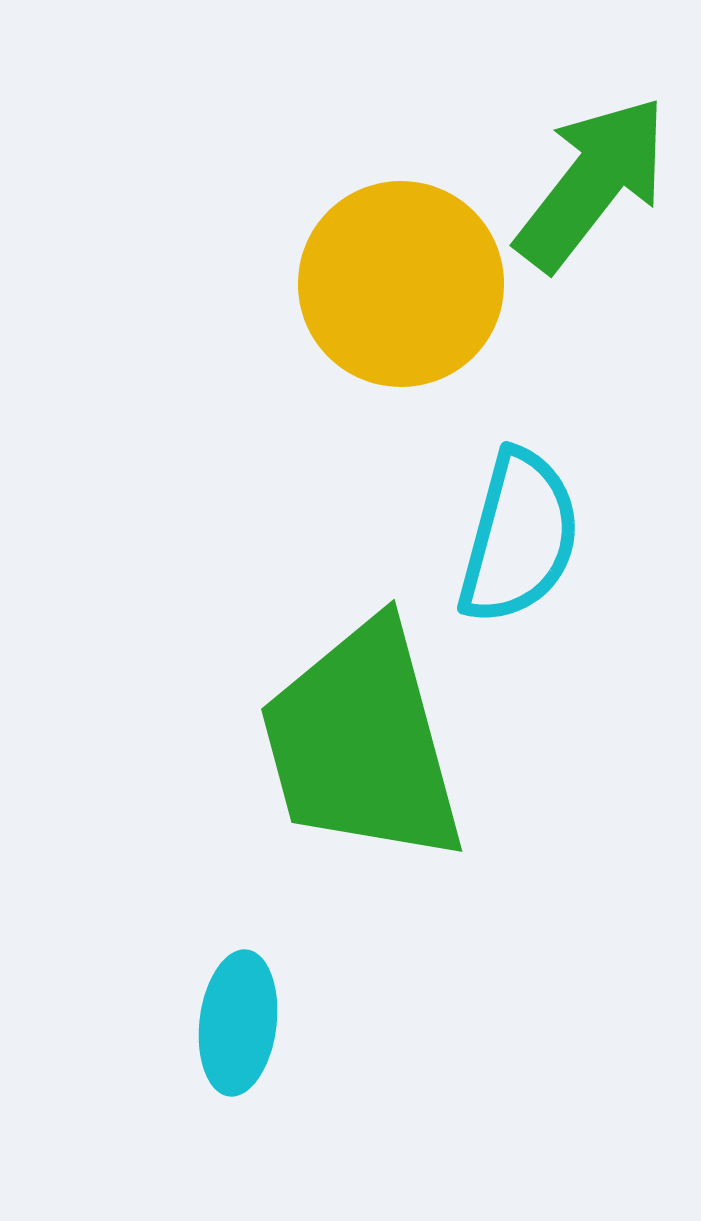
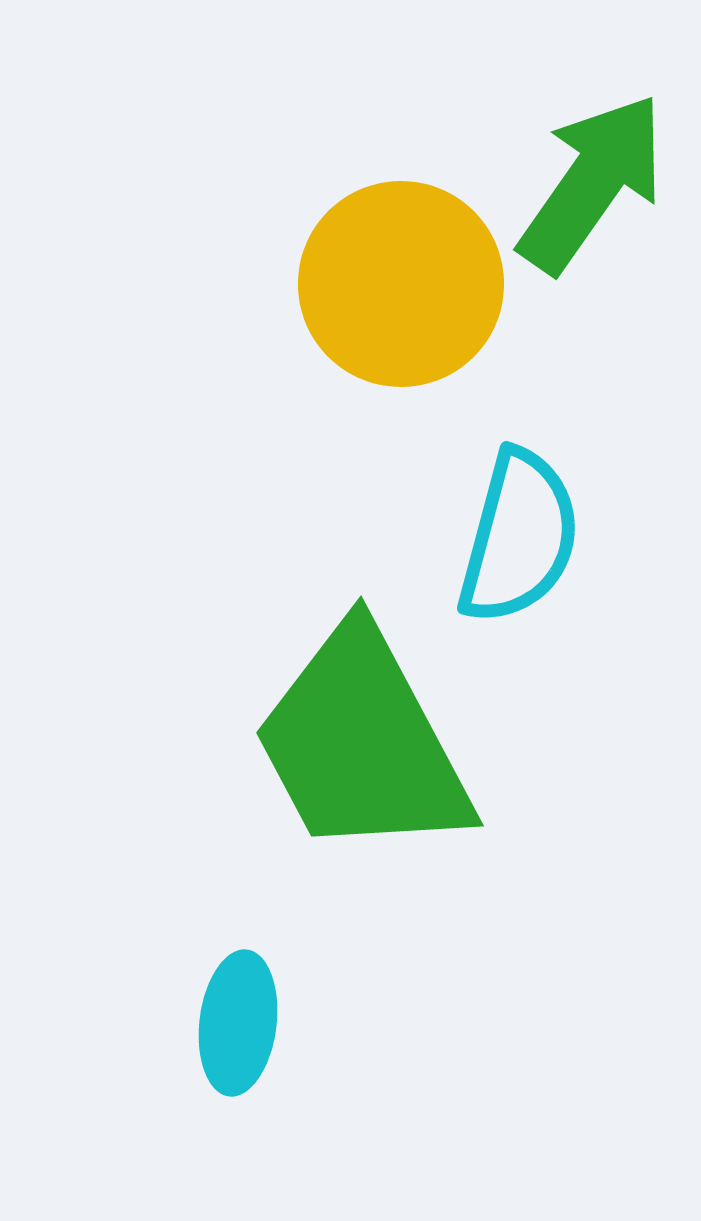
green arrow: rotated 3 degrees counterclockwise
green trapezoid: rotated 13 degrees counterclockwise
